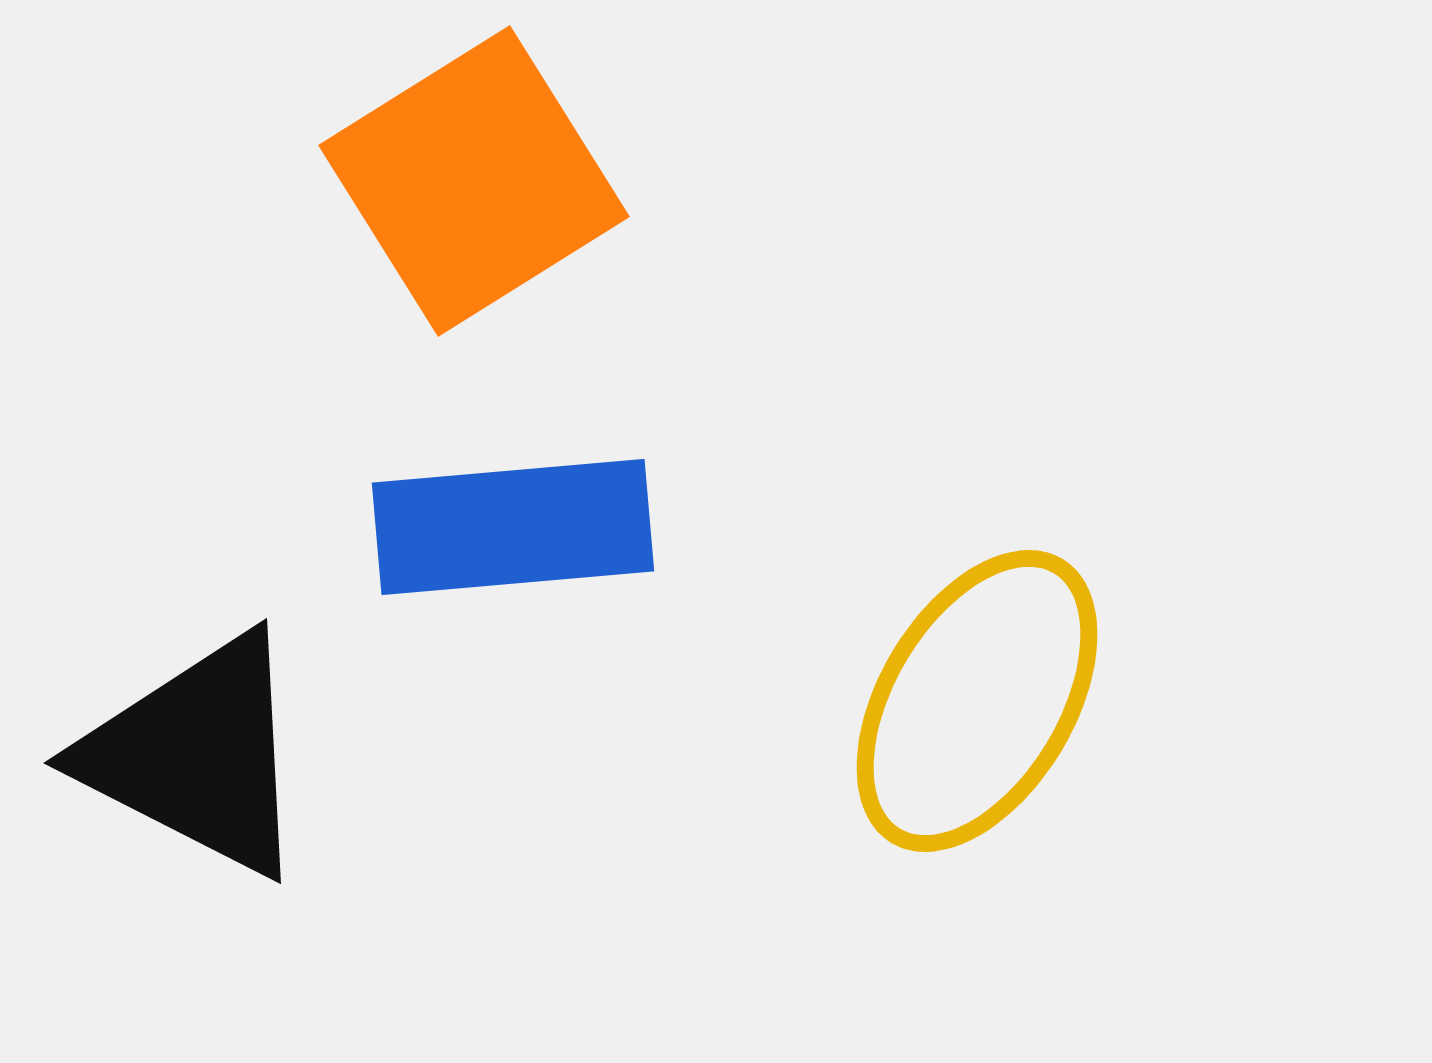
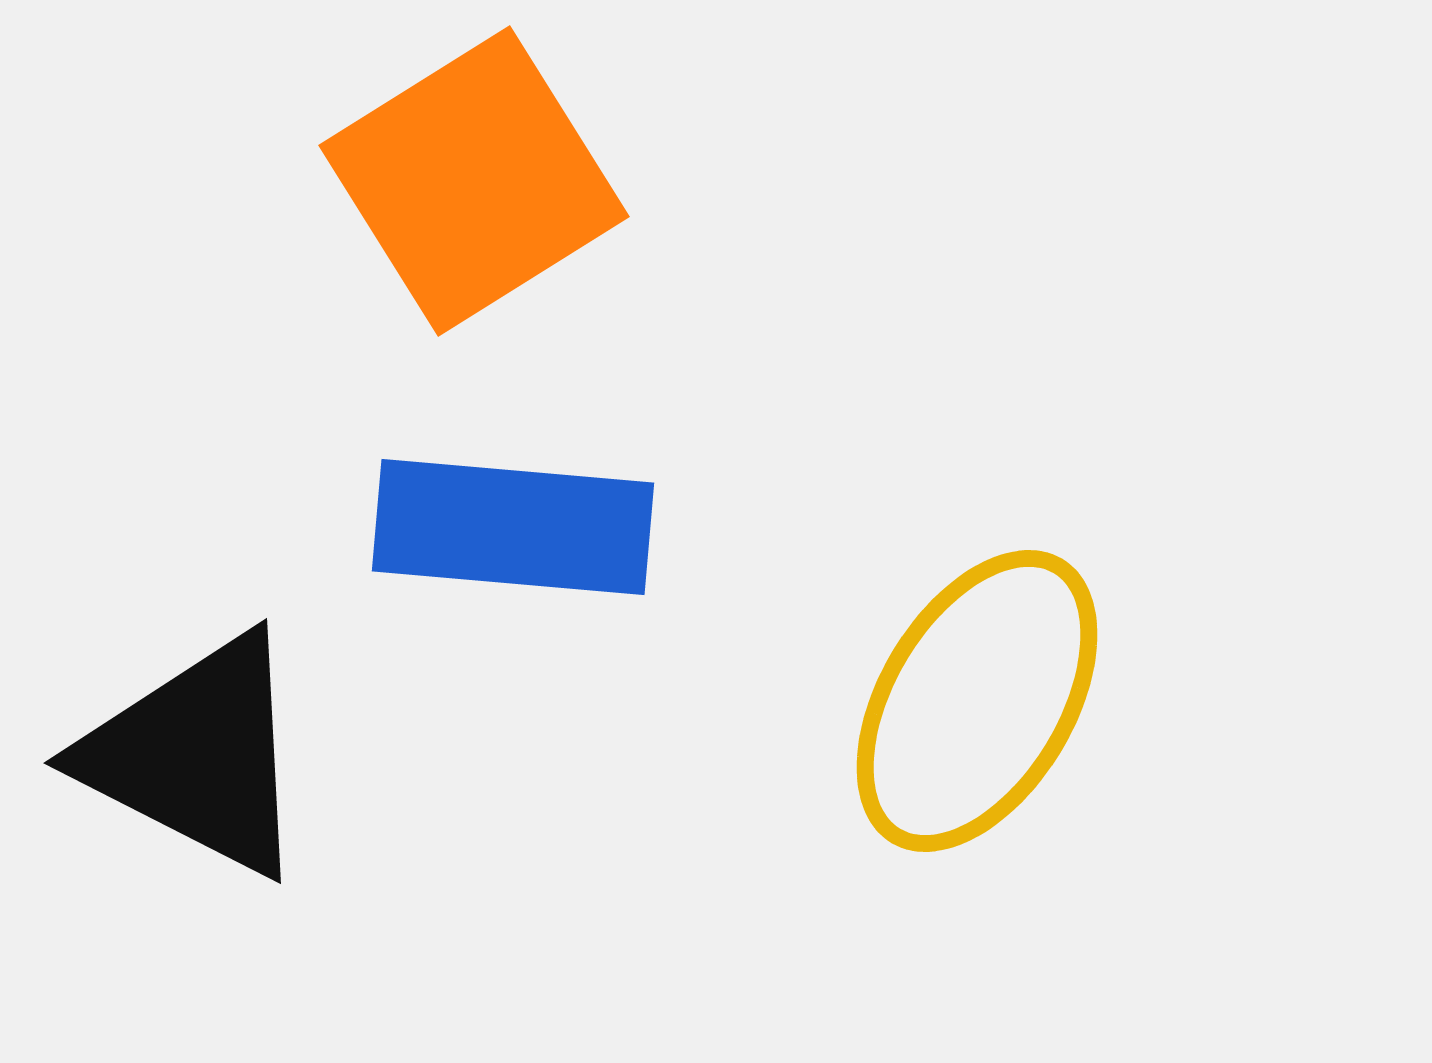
blue rectangle: rotated 10 degrees clockwise
